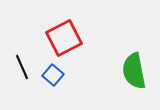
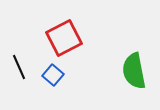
black line: moved 3 px left
